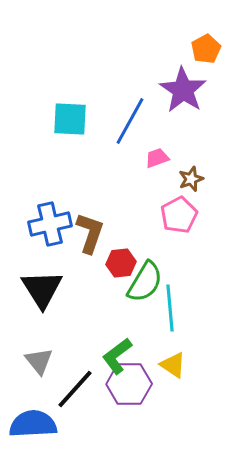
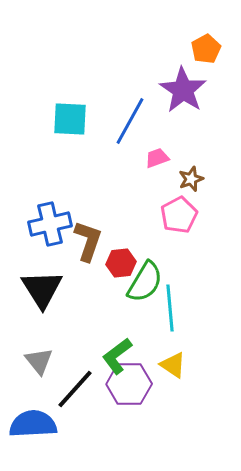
brown L-shape: moved 2 px left, 8 px down
